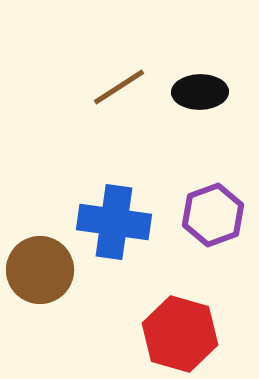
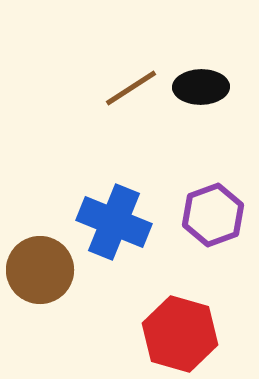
brown line: moved 12 px right, 1 px down
black ellipse: moved 1 px right, 5 px up
blue cross: rotated 14 degrees clockwise
